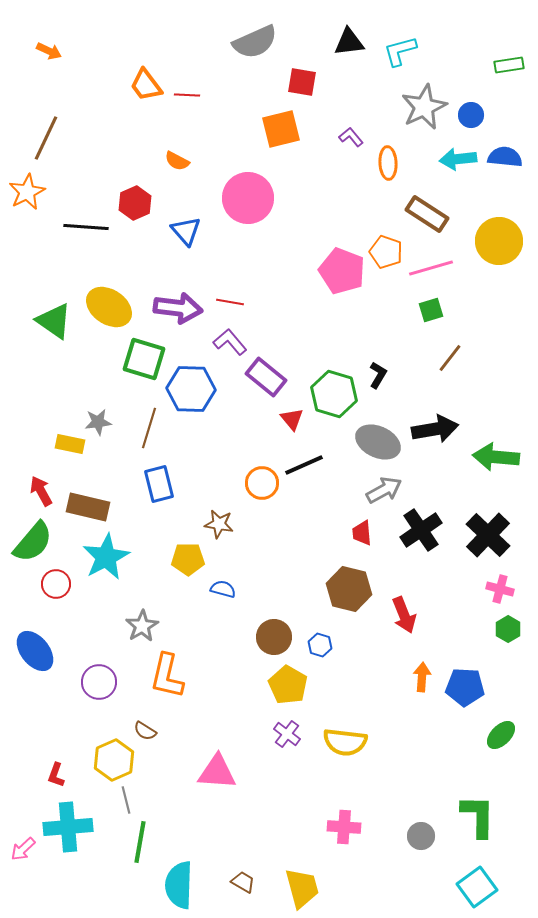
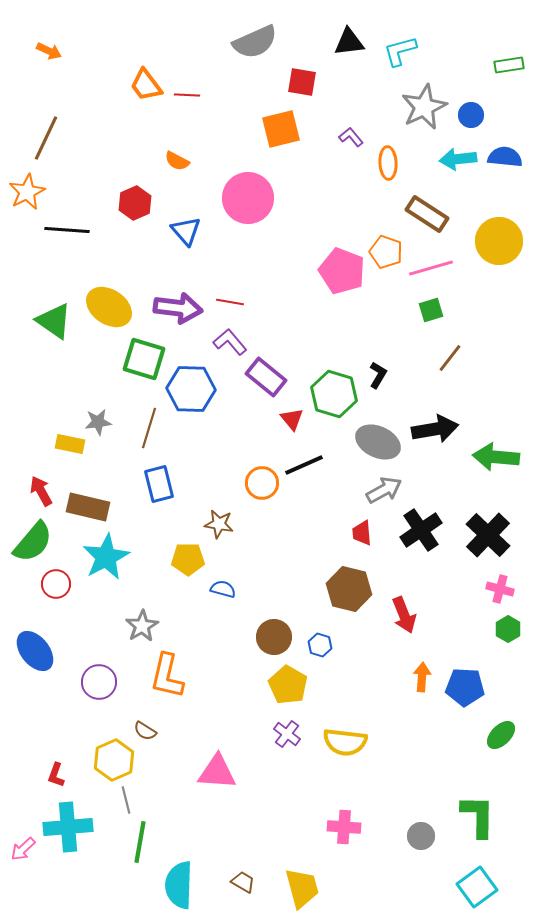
black line at (86, 227): moved 19 px left, 3 px down
